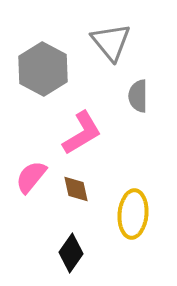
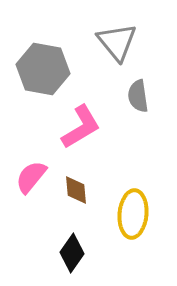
gray triangle: moved 6 px right
gray hexagon: rotated 18 degrees counterclockwise
gray semicircle: rotated 8 degrees counterclockwise
pink L-shape: moved 1 px left, 6 px up
brown diamond: moved 1 px down; rotated 8 degrees clockwise
black diamond: moved 1 px right
